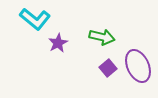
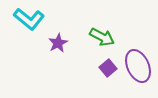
cyan L-shape: moved 6 px left
green arrow: rotated 15 degrees clockwise
